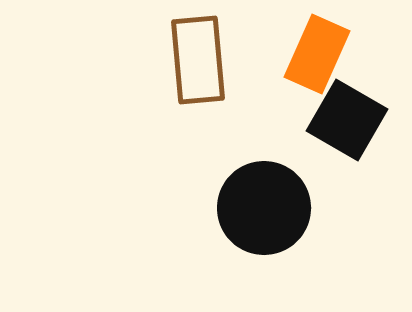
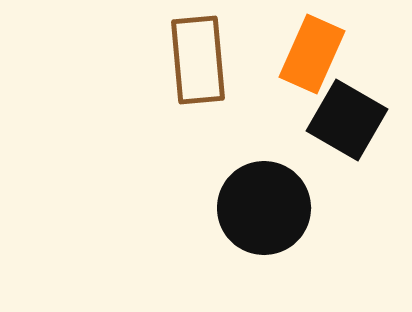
orange rectangle: moved 5 px left
